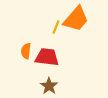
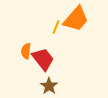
red trapezoid: moved 4 px left, 2 px down; rotated 45 degrees clockwise
